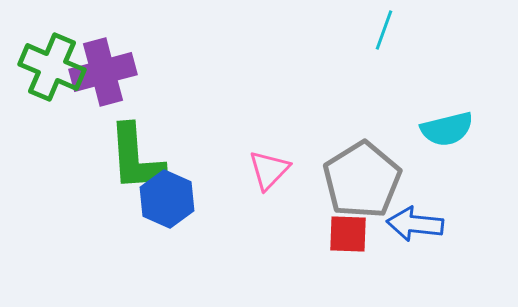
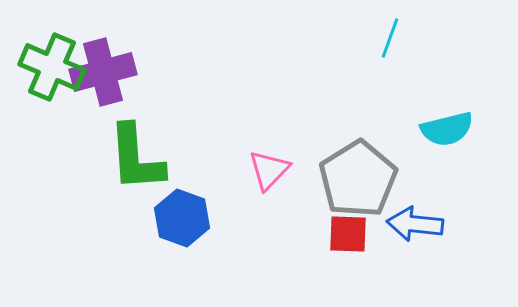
cyan line: moved 6 px right, 8 px down
gray pentagon: moved 4 px left, 1 px up
blue hexagon: moved 15 px right, 19 px down; rotated 4 degrees counterclockwise
